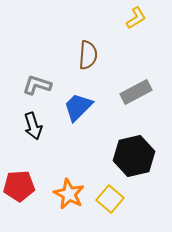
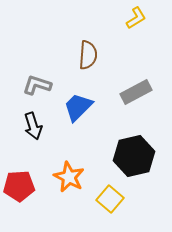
orange star: moved 17 px up
